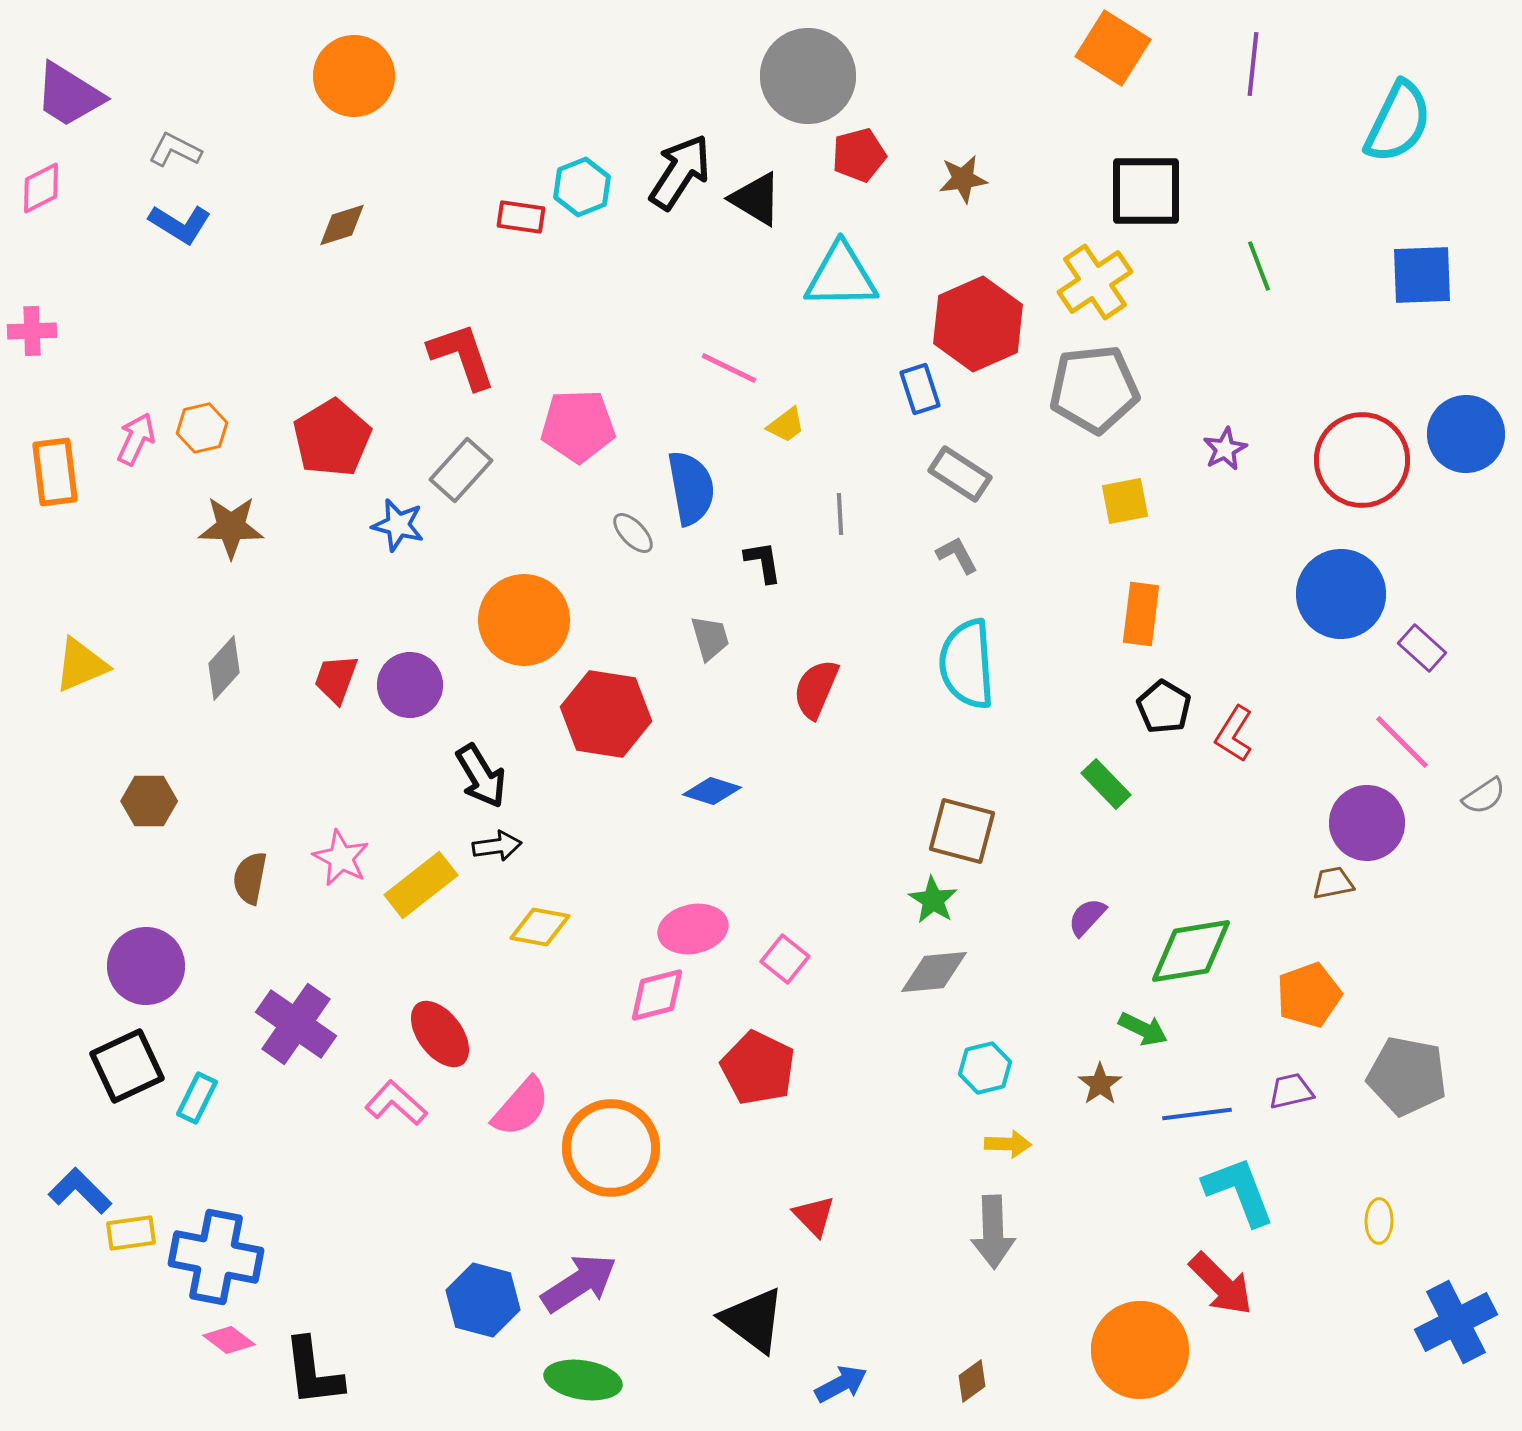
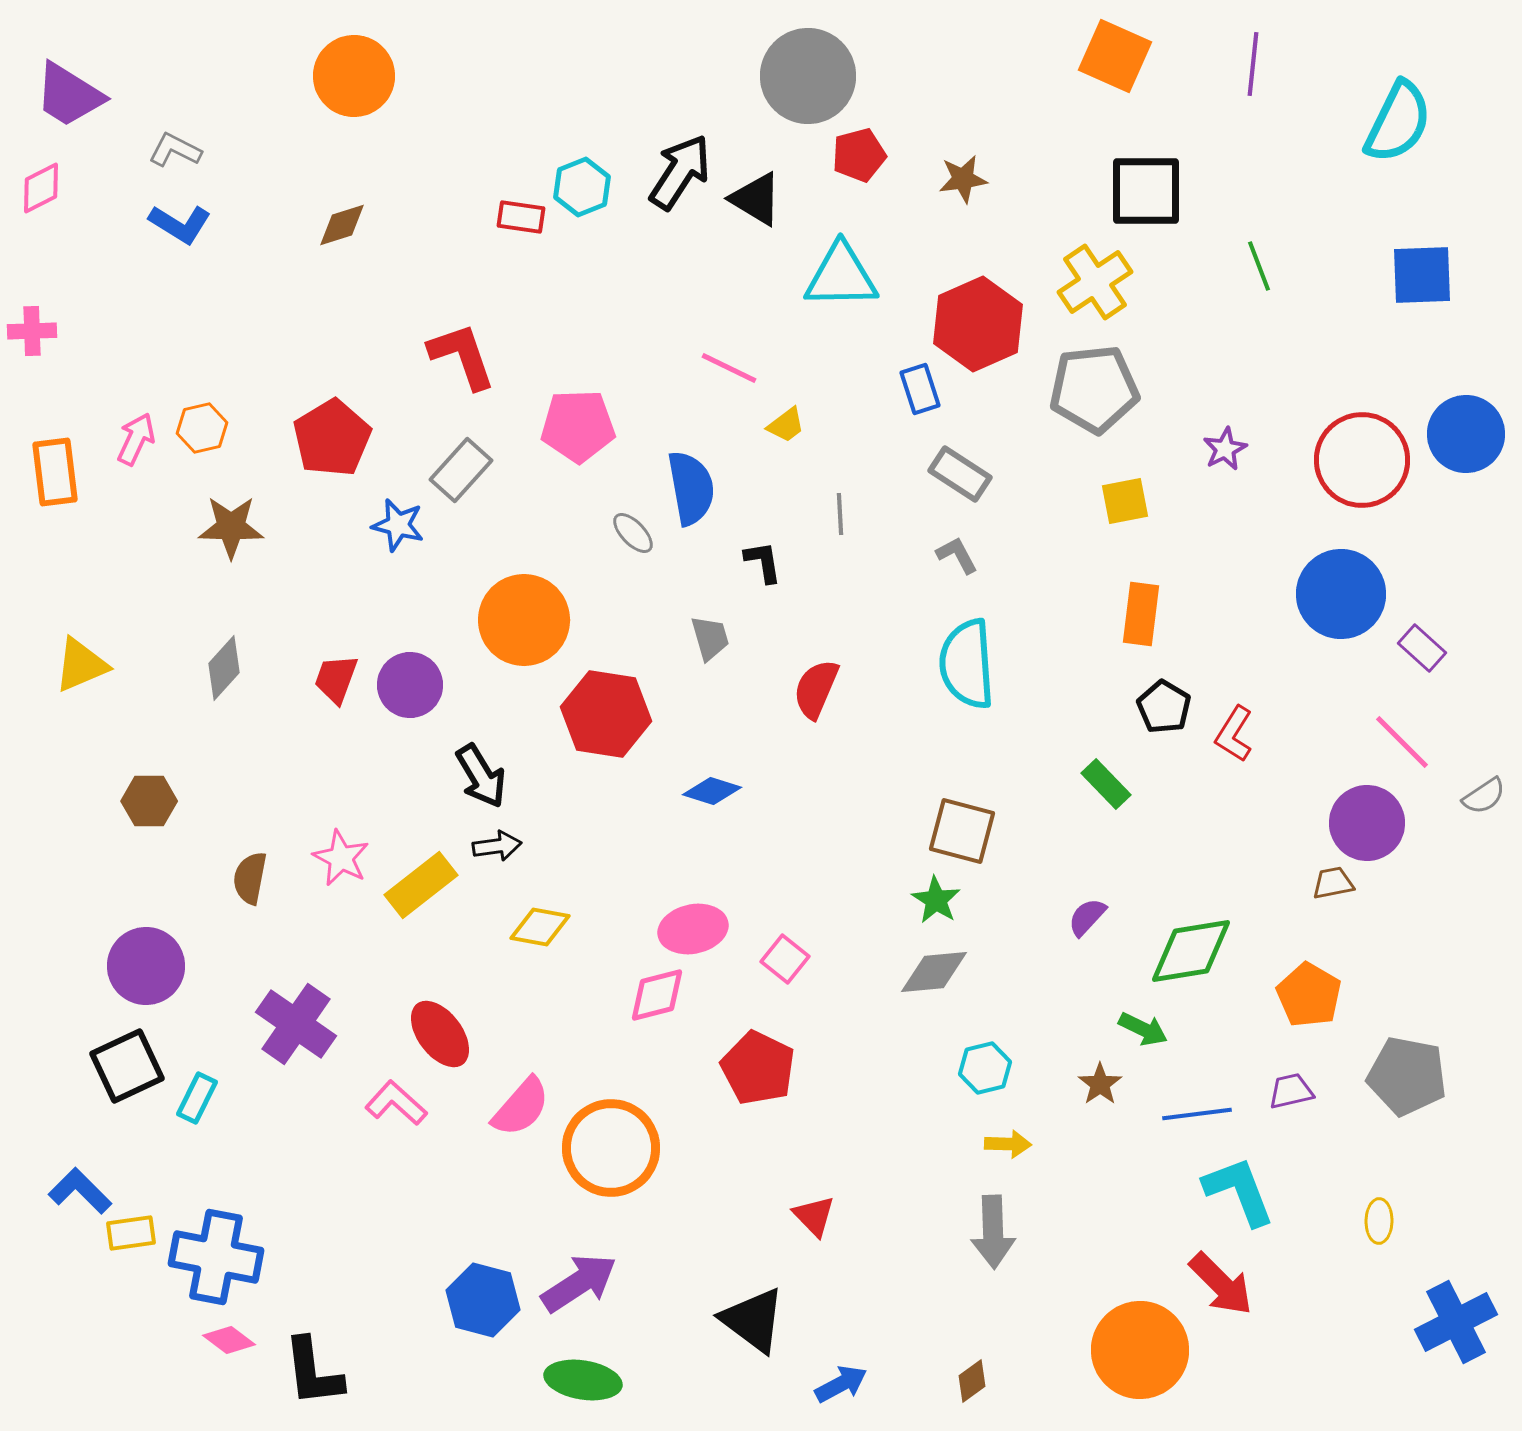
orange square at (1113, 48): moved 2 px right, 8 px down; rotated 8 degrees counterclockwise
green star at (933, 900): moved 3 px right
orange pentagon at (1309, 995): rotated 22 degrees counterclockwise
